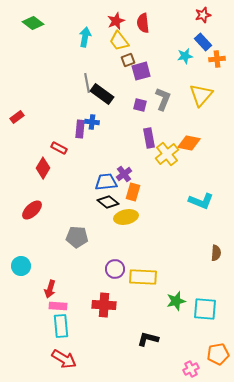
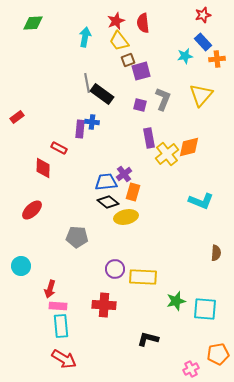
green diamond at (33, 23): rotated 40 degrees counterclockwise
orange diamond at (189, 143): moved 4 px down; rotated 25 degrees counterclockwise
red diamond at (43, 168): rotated 30 degrees counterclockwise
